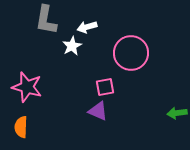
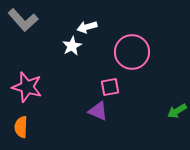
gray L-shape: moved 23 px left; rotated 52 degrees counterclockwise
pink circle: moved 1 px right, 1 px up
pink square: moved 5 px right
green arrow: moved 2 px up; rotated 24 degrees counterclockwise
